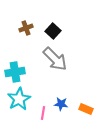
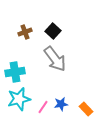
brown cross: moved 1 px left, 4 px down
gray arrow: rotated 8 degrees clockwise
cyan star: rotated 15 degrees clockwise
blue star: rotated 16 degrees counterclockwise
orange rectangle: rotated 24 degrees clockwise
pink line: moved 6 px up; rotated 24 degrees clockwise
